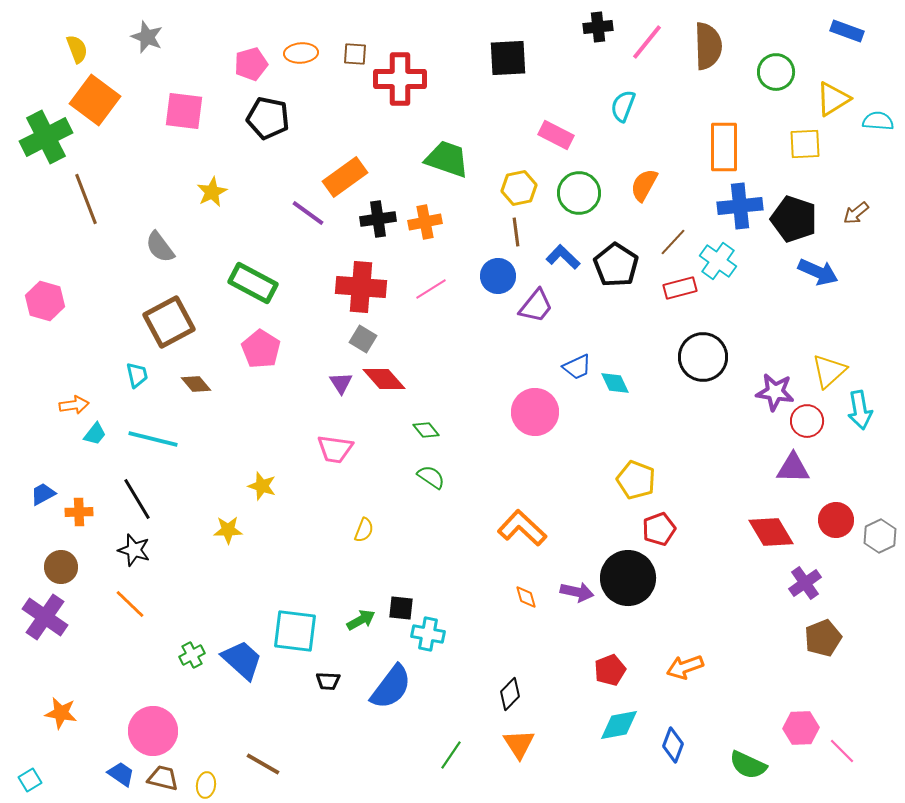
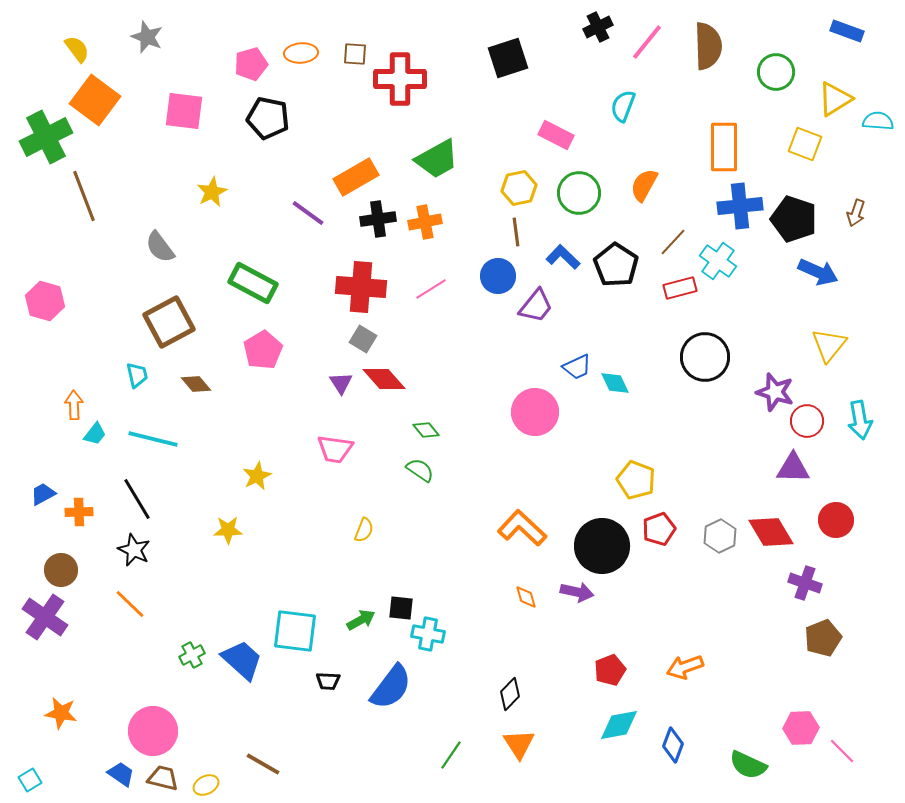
black cross at (598, 27): rotated 20 degrees counterclockwise
yellow semicircle at (77, 49): rotated 16 degrees counterclockwise
black square at (508, 58): rotated 15 degrees counterclockwise
yellow triangle at (833, 99): moved 2 px right
yellow square at (805, 144): rotated 24 degrees clockwise
green trapezoid at (447, 159): moved 10 px left; rotated 132 degrees clockwise
orange rectangle at (345, 177): moved 11 px right; rotated 6 degrees clockwise
brown line at (86, 199): moved 2 px left, 3 px up
brown arrow at (856, 213): rotated 32 degrees counterclockwise
pink pentagon at (261, 349): moved 2 px right, 1 px down; rotated 9 degrees clockwise
black circle at (703, 357): moved 2 px right
yellow triangle at (829, 371): moved 26 px up; rotated 9 degrees counterclockwise
purple star at (775, 392): rotated 9 degrees clockwise
orange arrow at (74, 405): rotated 84 degrees counterclockwise
cyan arrow at (860, 410): moved 10 px down
green semicircle at (431, 477): moved 11 px left, 7 px up
yellow star at (262, 486): moved 5 px left, 10 px up; rotated 28 degrees clockwise
gray hexagon at (880, 536): moved 160 px left
black star at (134, 550): rotated 8 degrees clockwise
brown circle at (61, 567): moved 3 px down
black circle at (628, 578): moved 26 px left, 32 px up
purple cross at (805, 583): rotated 36 degrees counterclockwise
yellow ellipse at (206, 785): rotated 55 degrees clockwise
